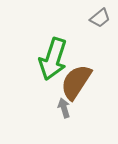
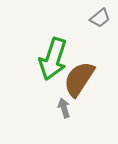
brown semicircle: moved 3 px right, 3 px up
